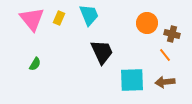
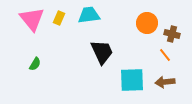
cyan trapezoid: rotated 75 degrees counterclockwise
